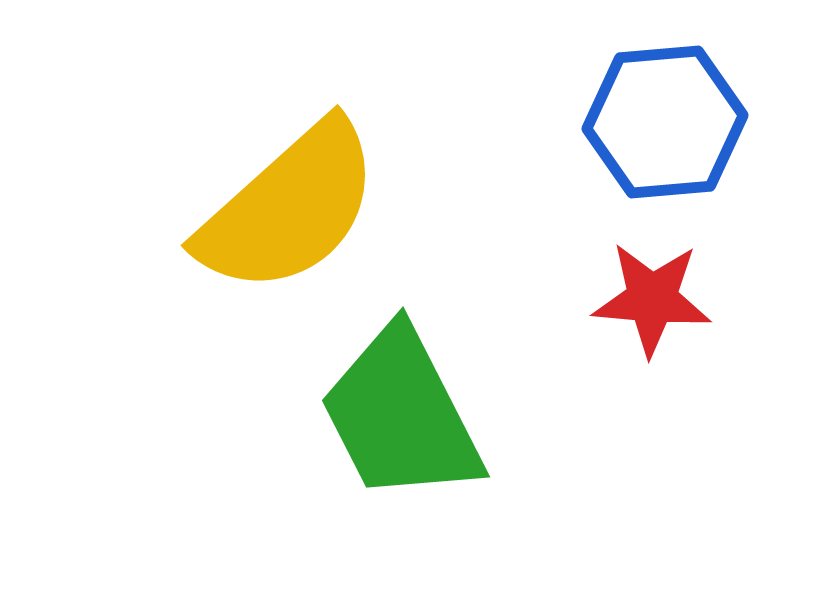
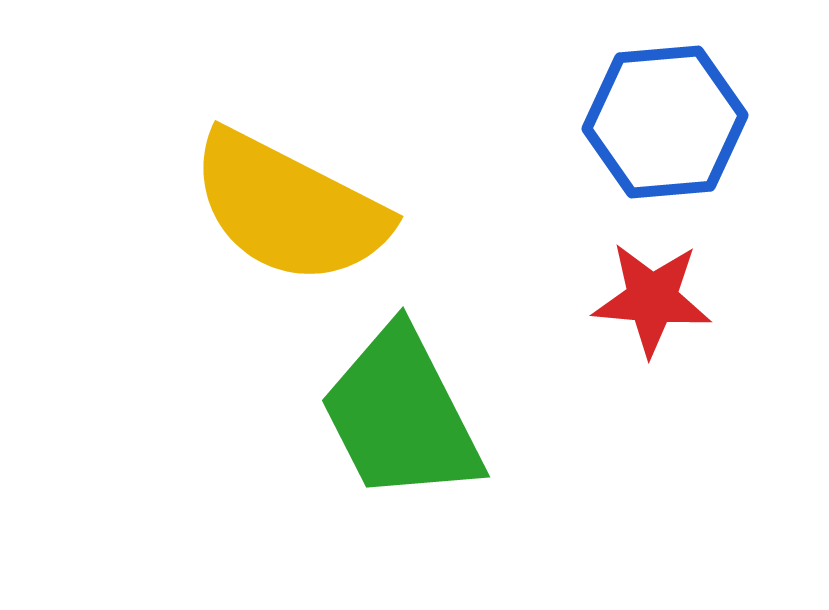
yellow semicircle: rotated 69 degrees clockwise
